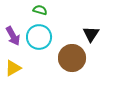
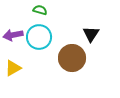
purple arrow: moved 1 px up; rotated 108 degrees clockwise
